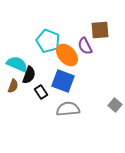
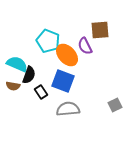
brown semicircle: rotated 80 degrees clockwise
gray square: rotated 24 degrees clockwise
